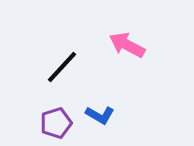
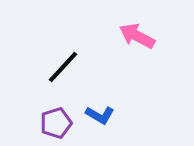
pink arrow: moved 10 px right, 9 px up
black line: moved 1 px right
